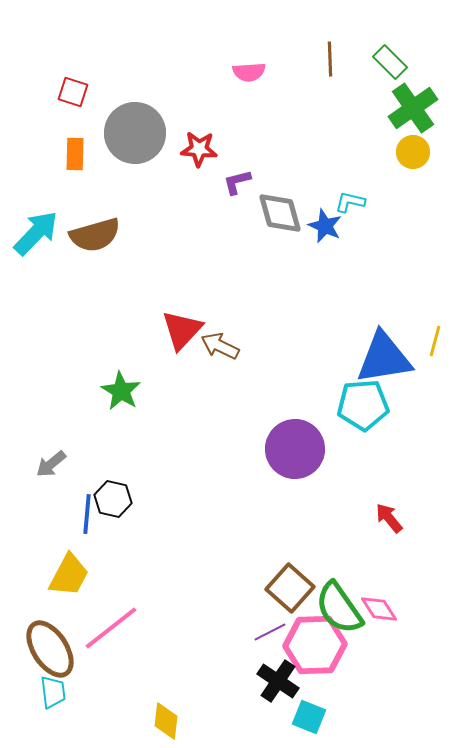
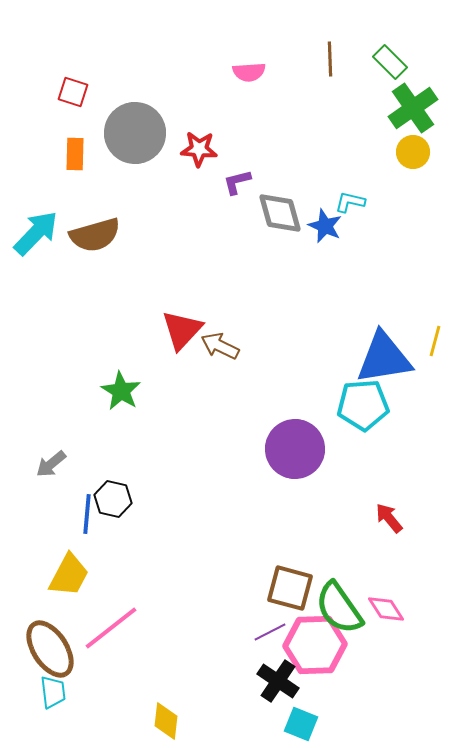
brown square: rotated 27 degrees counterclockwise
pink diamond: moved 7 px right
cyan square: moved 8 px left, 7 px down
